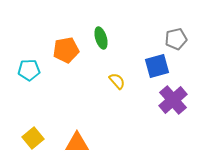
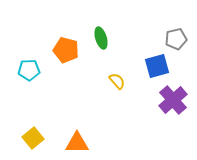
orange pentagon: rotated 25 degrees clockwise
